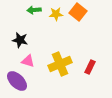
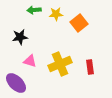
orange square: moved 1 px right, 11 px down; rotated 12 degrees clockwise
black star: moved 3 px up; rotated 21 degrees counterclockwise
pink triangle: moved 2 px right
red rectangle: rotated 32 degrees counterclockwise
purple ellipse: moved 1 px left, 2 px down
